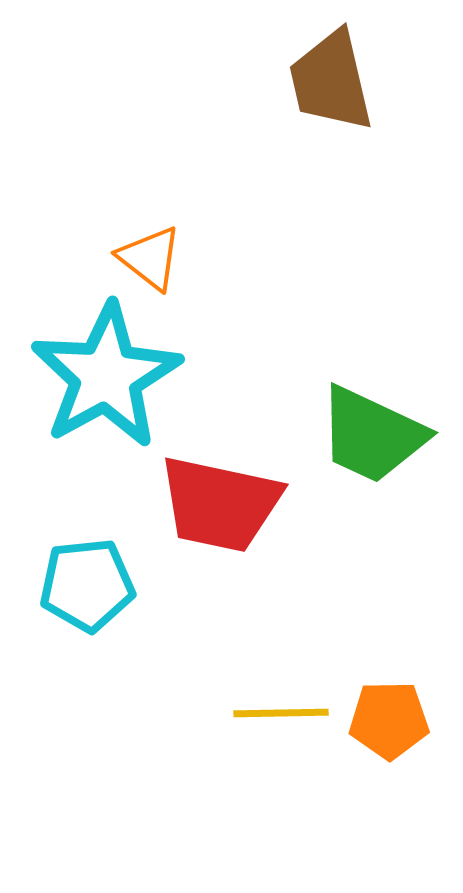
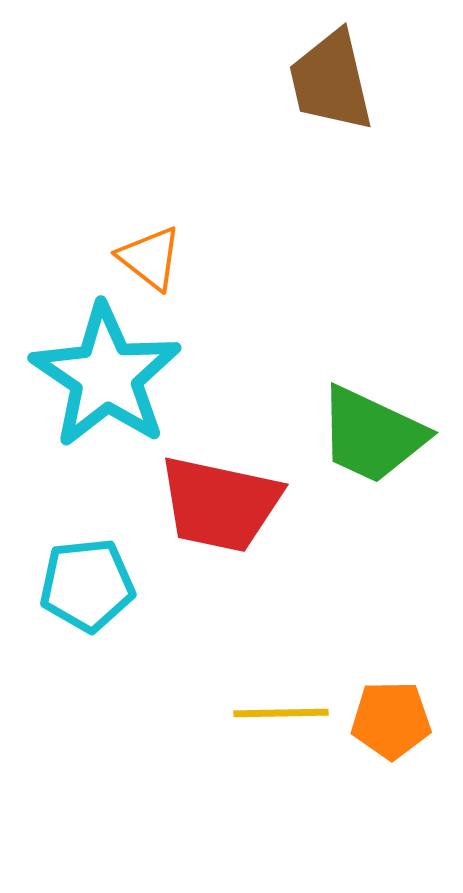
cyan star: rotated 9 degrees counterclockwise
orange pentagon: moved 2 px right
